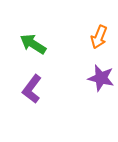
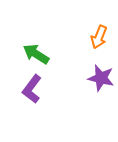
green arrow: moved 3 px right, 10 px down
